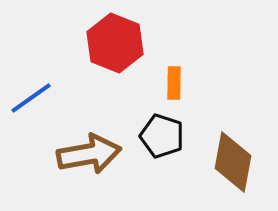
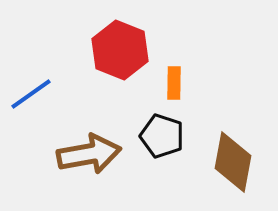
red hexagon: moved 5 px right, 7 px down
blue line: moved 4 px up
